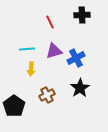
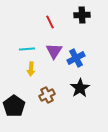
purple triangle: rotated 42 degrees counterclockwise
